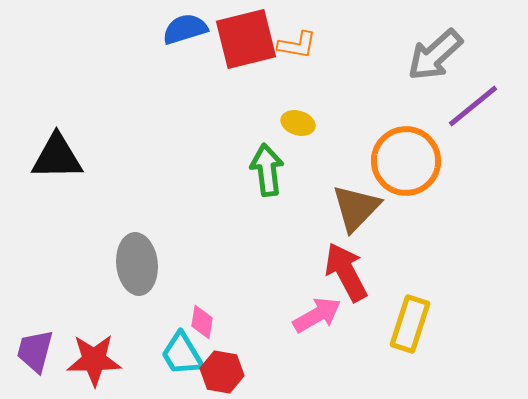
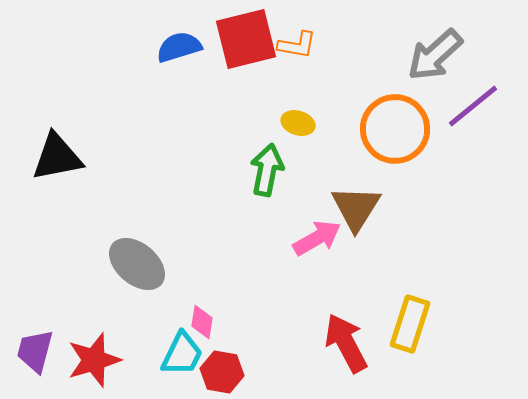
blue semicircle: moved 6 px left, 18 px down
black triangle: rotated 10 degrees counterclockwise
orange circle: moved 11 px left, 32 px up
green arrow: rotated 18 degrees clockwise
brown triangle: rotated 12 degrees counterclockwise
gray ellipse: rotated 44 degrees counterclockwise
red arrow: moved 71 px down
pink arrow: moved 77 px up
cyan trapezoid: rotated 123 degrees counterclockwise
red star: rotated 16 degrees counterclockwise
